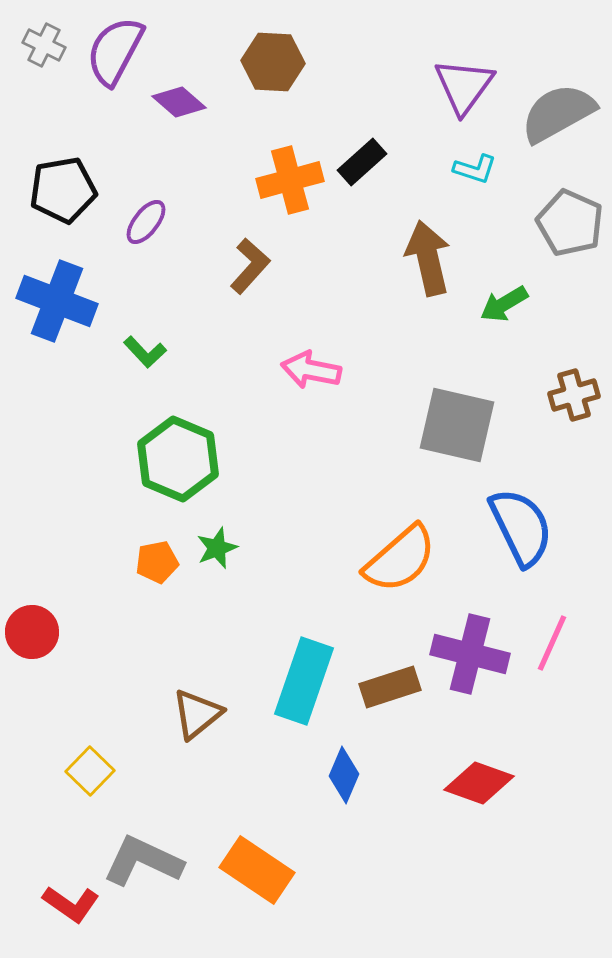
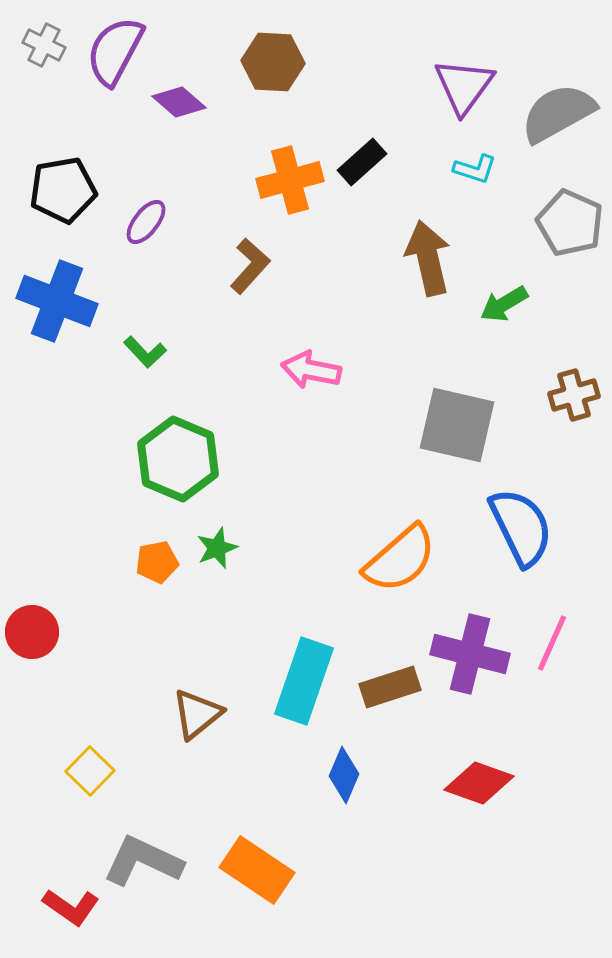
red L-shape: moved 3 px down
